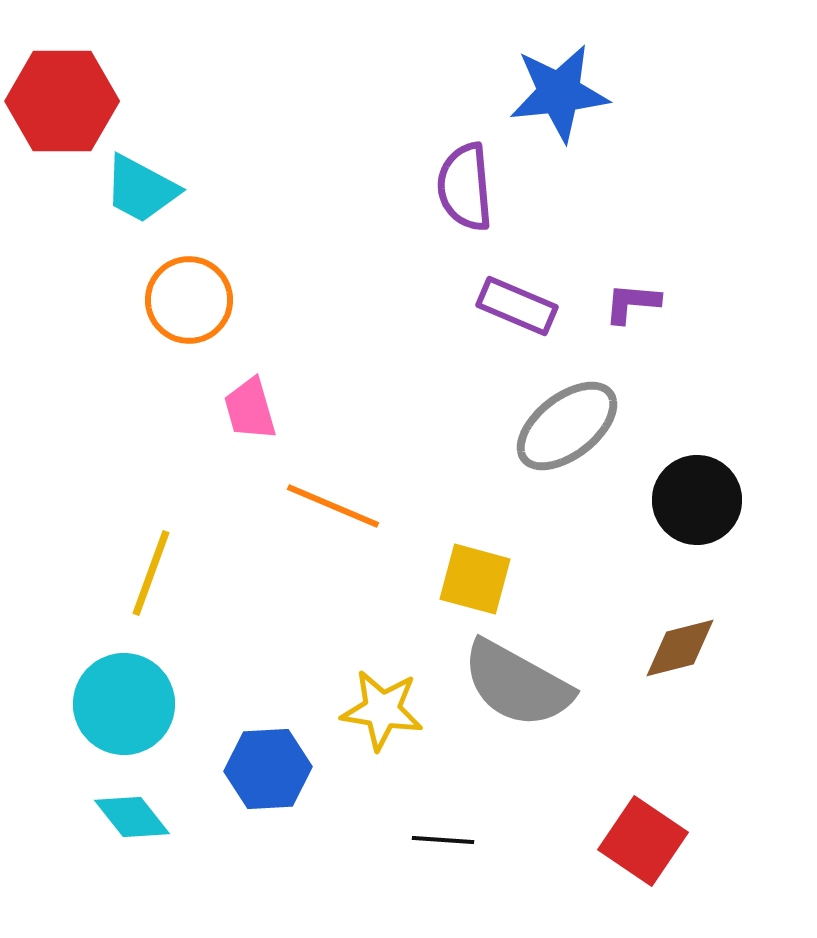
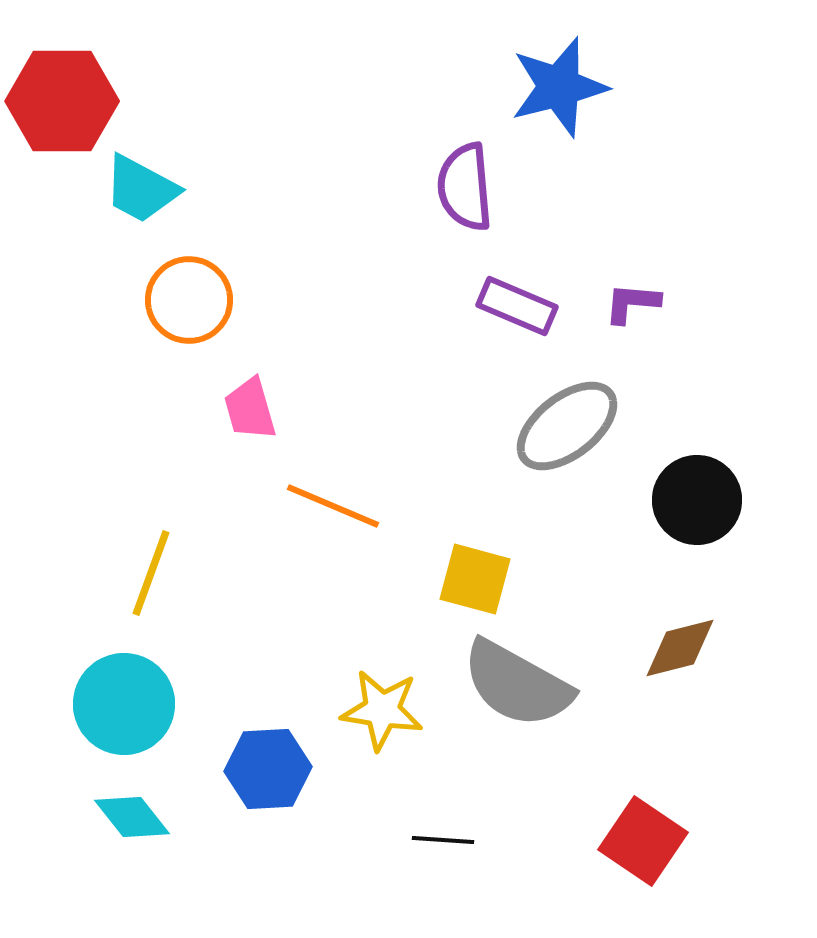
blue star: moved 6 px up; rotated 8 degrees counterclockwise
